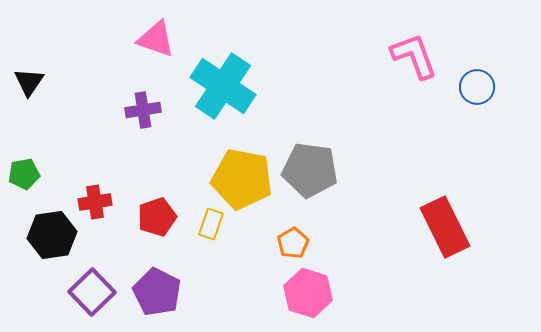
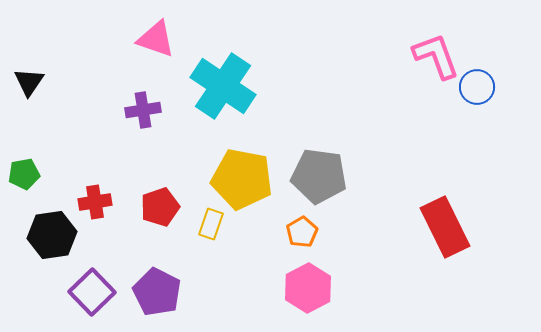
pink L-shape: moved 22 px right
gray pentagon: moved 9 px right, 6 px down
red pentagon: moved 3 px right, 10 px up
orange pentagon: moved 9 px right, 11 px up
pink hexagon: moved 5 px up; rotated 15 degrees clockwise
